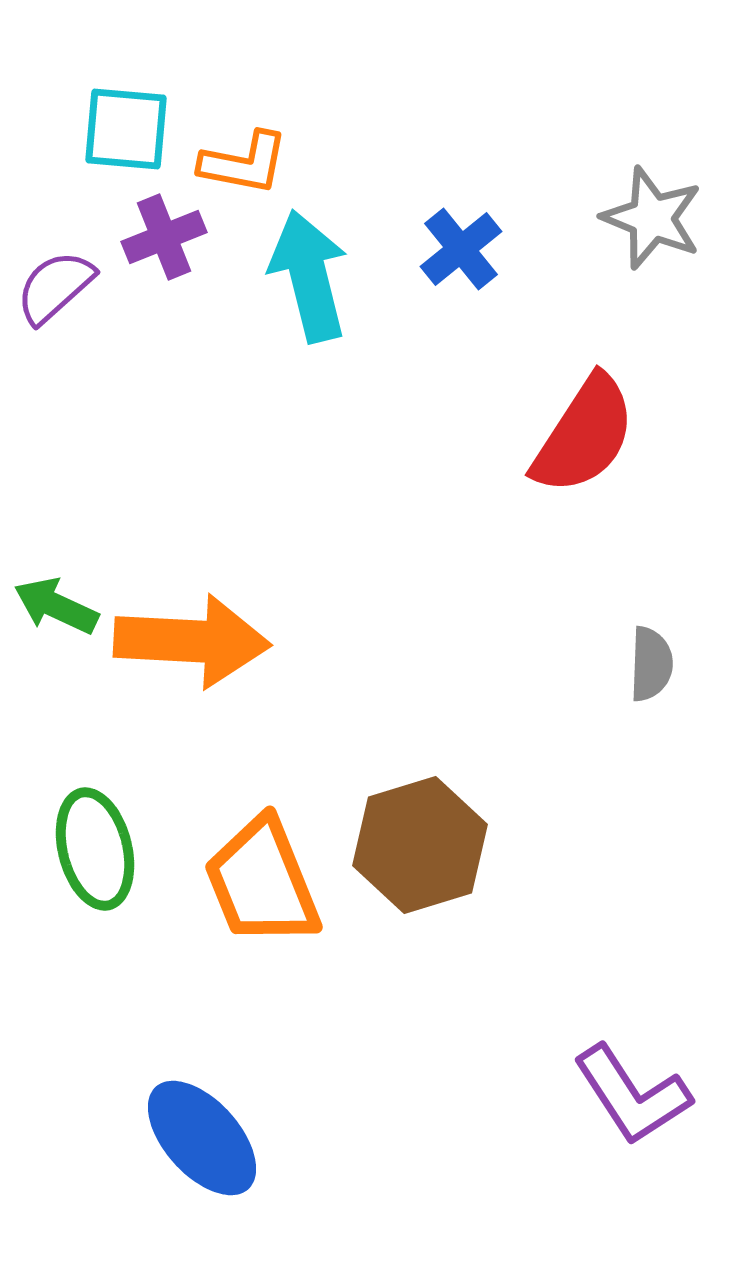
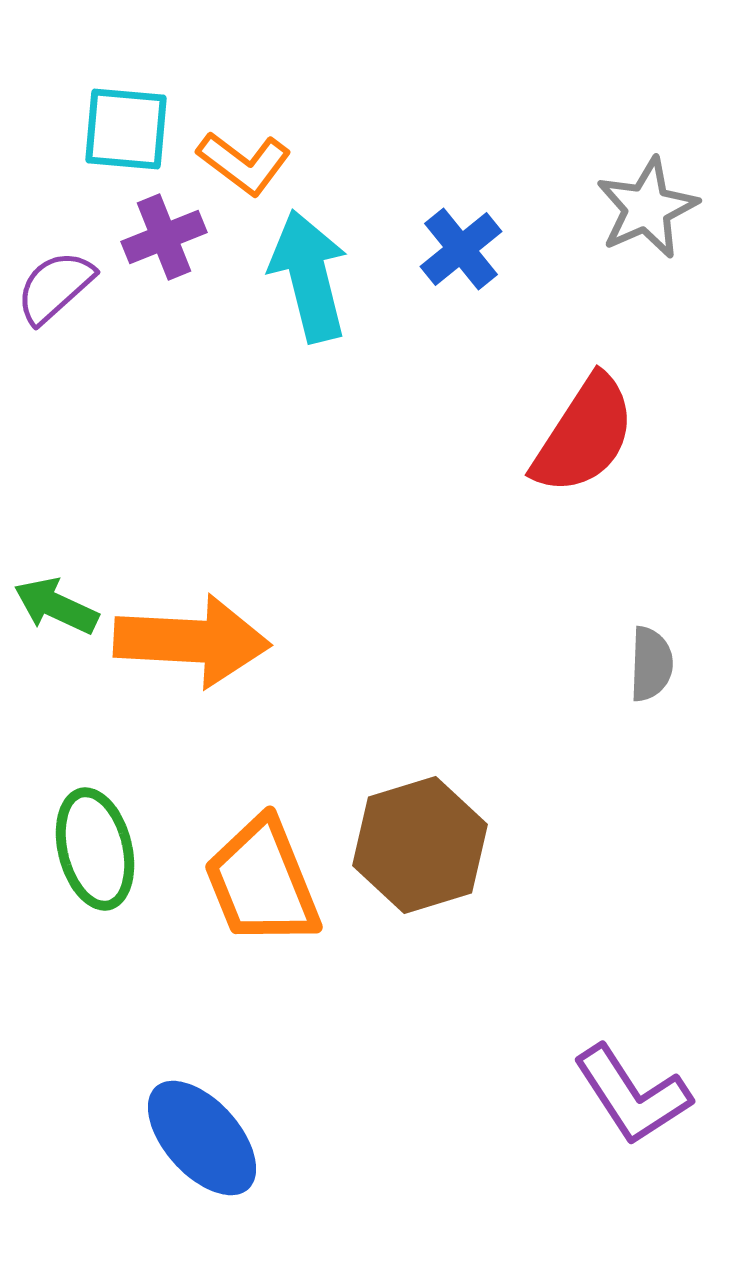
orange L-shape: rotated 26 degrees clockwise
gray star: moved 5 px left, 10 px up; rotated 26 degrees clockwise
